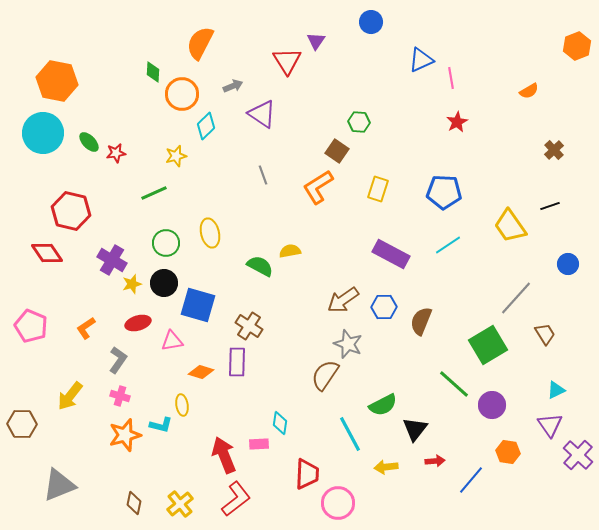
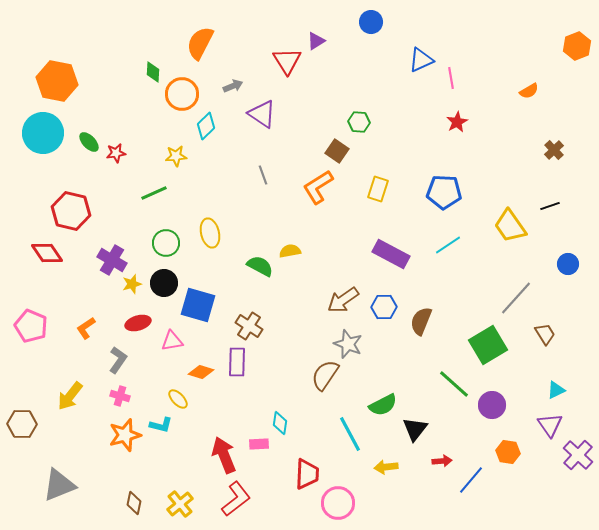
purple triangle at (316, 41): rotated 24 degrees clockwise
yellow star at (176, 156): rotated 10 degrees clockwise
yellow ellipse at (182, 405): moved 4 px left, 6 px up; rotated 35 degrees counterclockwise
red arrow at (435, 461): moved 7 px right
